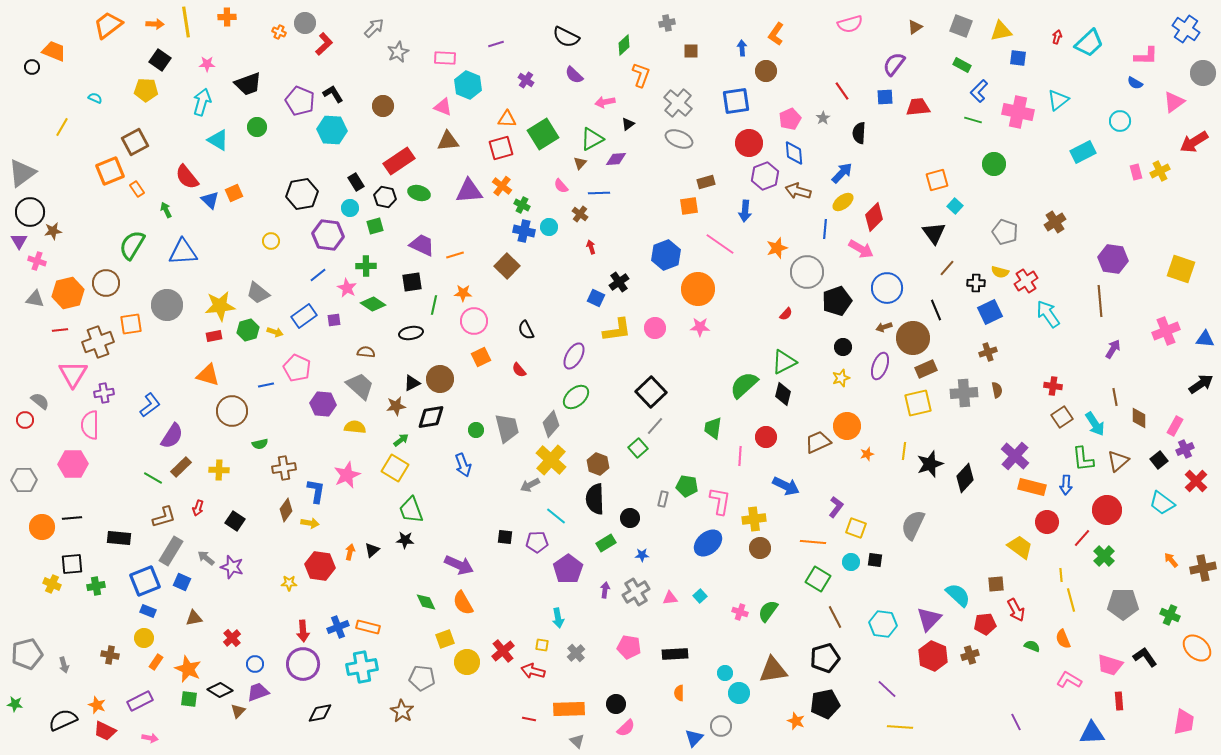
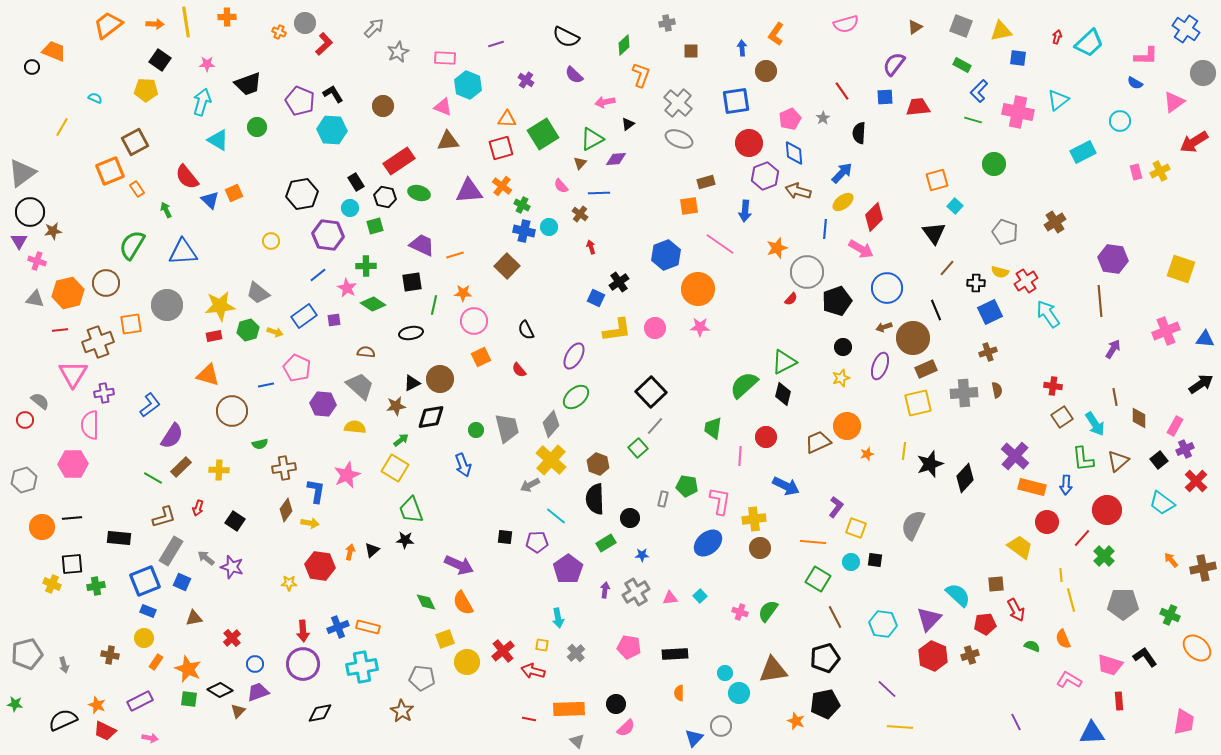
pink semicircle at (850, 24): moved 4 px left
red semicircle at (786, 314): moved 5 px right, 15 px up
gray hexagon at (24, 480): rotated 15 degrees counterclockwise
